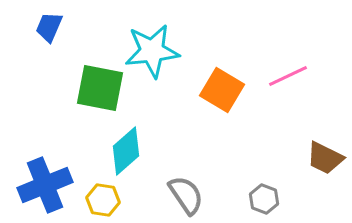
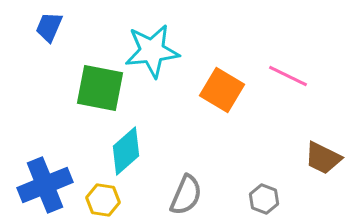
pink line: rotated 51 degrees clockwise
brown trapezoid: moved 2 px left
gray semicircle: rotated 57 degrees clockwise
